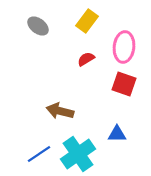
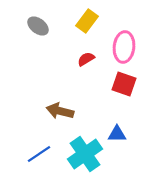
cyan cross: moved 7 px right
